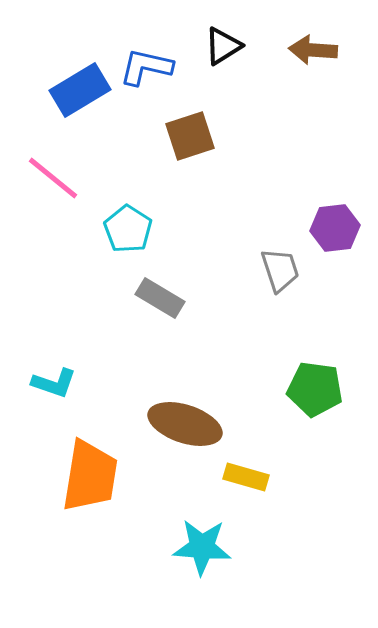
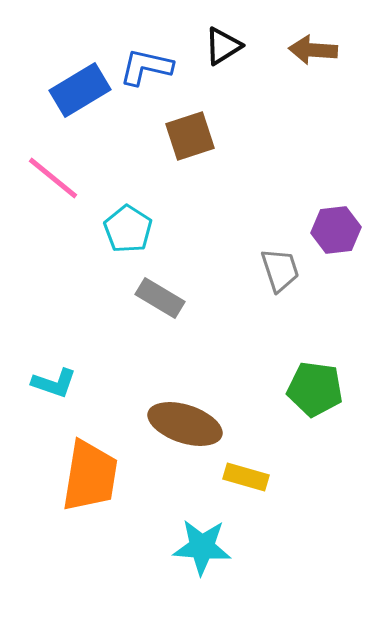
purple hexagon: moved 1 px right, 2 px down
